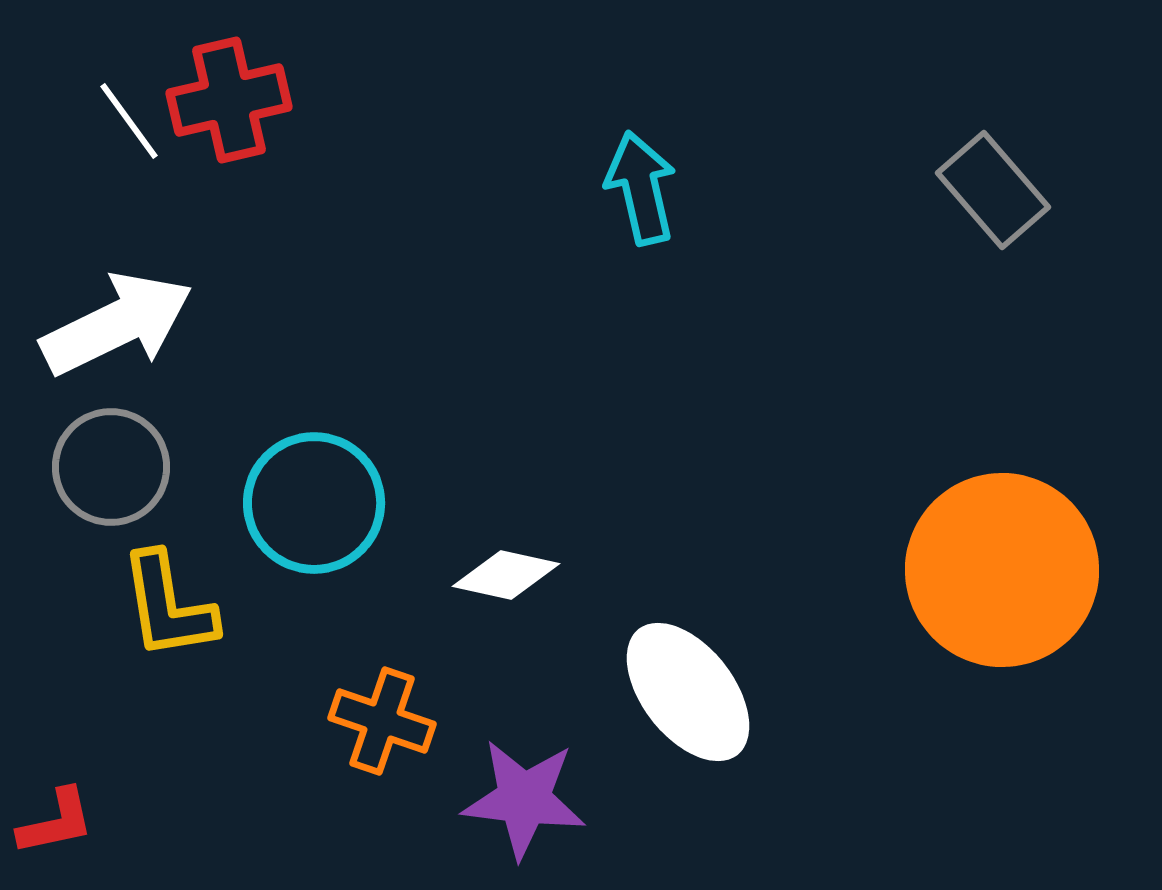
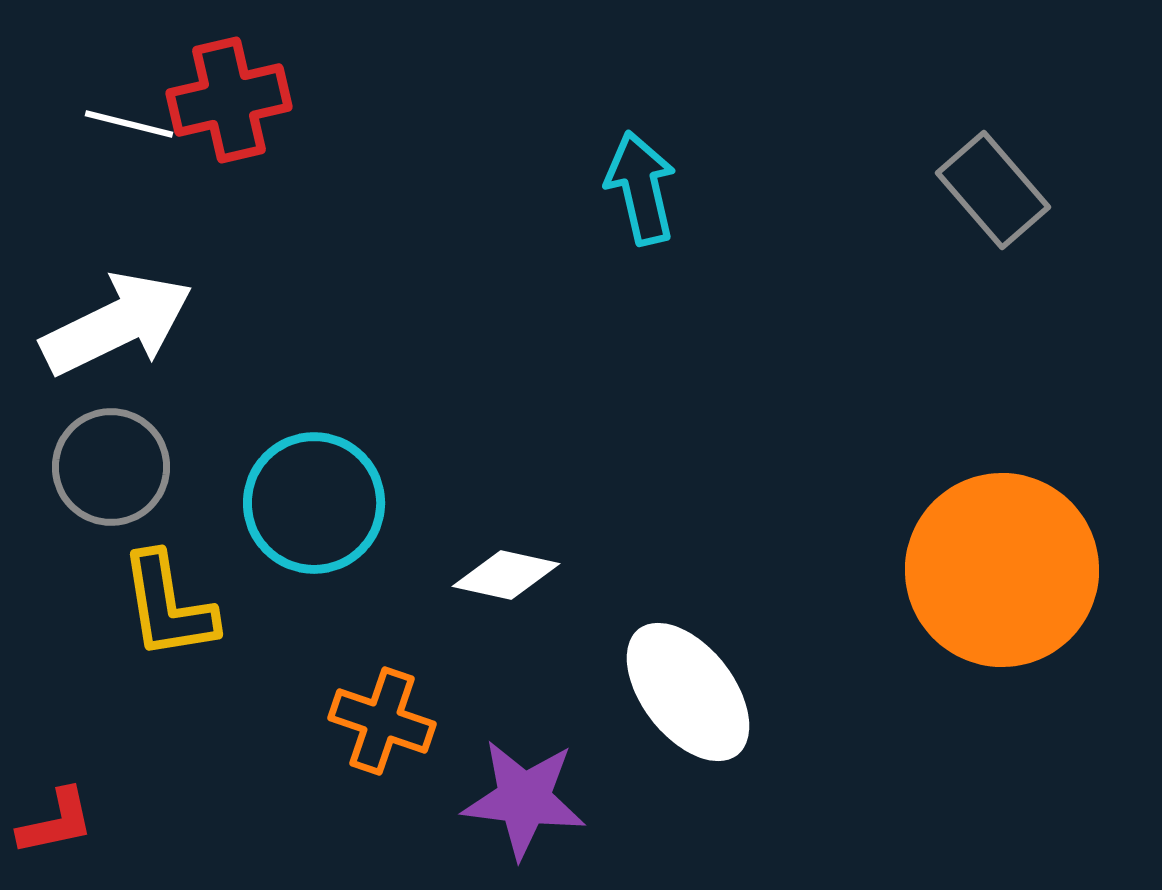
white line: moved 3 px down; rotated 40 degrees counterclockwise
